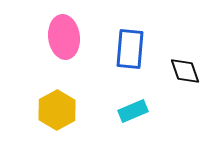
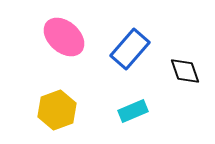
pink ellipse: rotated 42 degrees counterclockwise
blue rectangle: rotated 36 degrees clockwise
yellow hexagon: rotated 9 degrees clockwise
